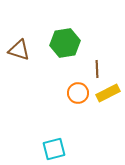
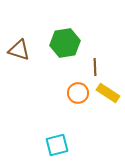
brown line: moved 2 px left, 2 px up
yellow rectangle: rotated 60 degrees clockwise
cyan square: moved 3 px right, 4 px up
